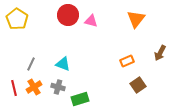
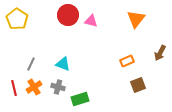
brown square: rotated 14 degrees clockwise
